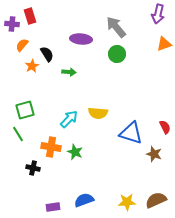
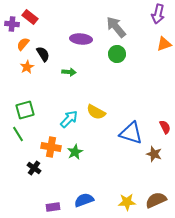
red rectangle: moved 1 px down; rotated 35 degrees counterclockwise
orange semicircle: moved 1 px right, 1 px up
black semicircle: moved 4 px left
orange star: moved 5 px left, 1 px down
yellow semicircle: moved 2 px left, 1 px up; rotated 24 degrees clockwise
green star: rotated 21 degrees clockwise
black cross: moved 1 px right; rotated 24 degrees clockwise
